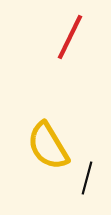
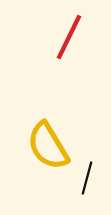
red line: moved 1 px left
